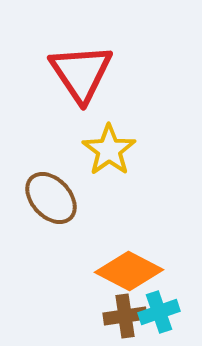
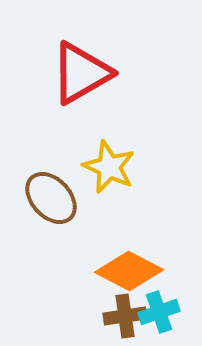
red triangle: rotated 34 degrees clockwise
yellow star: moved 17 px down; rotated 12 degrees counterclockwise
